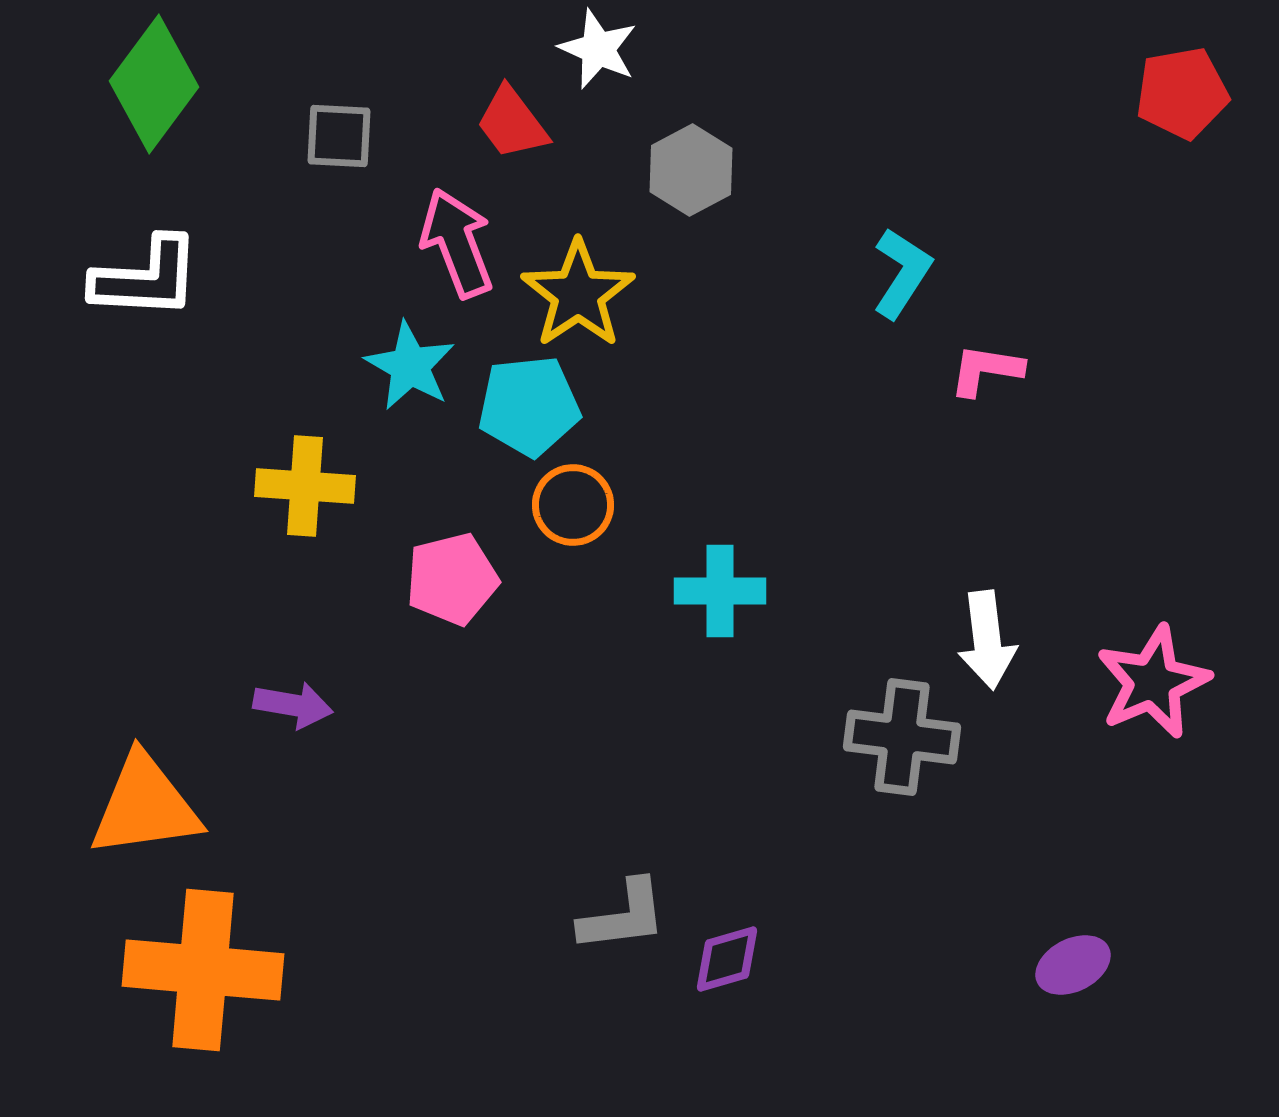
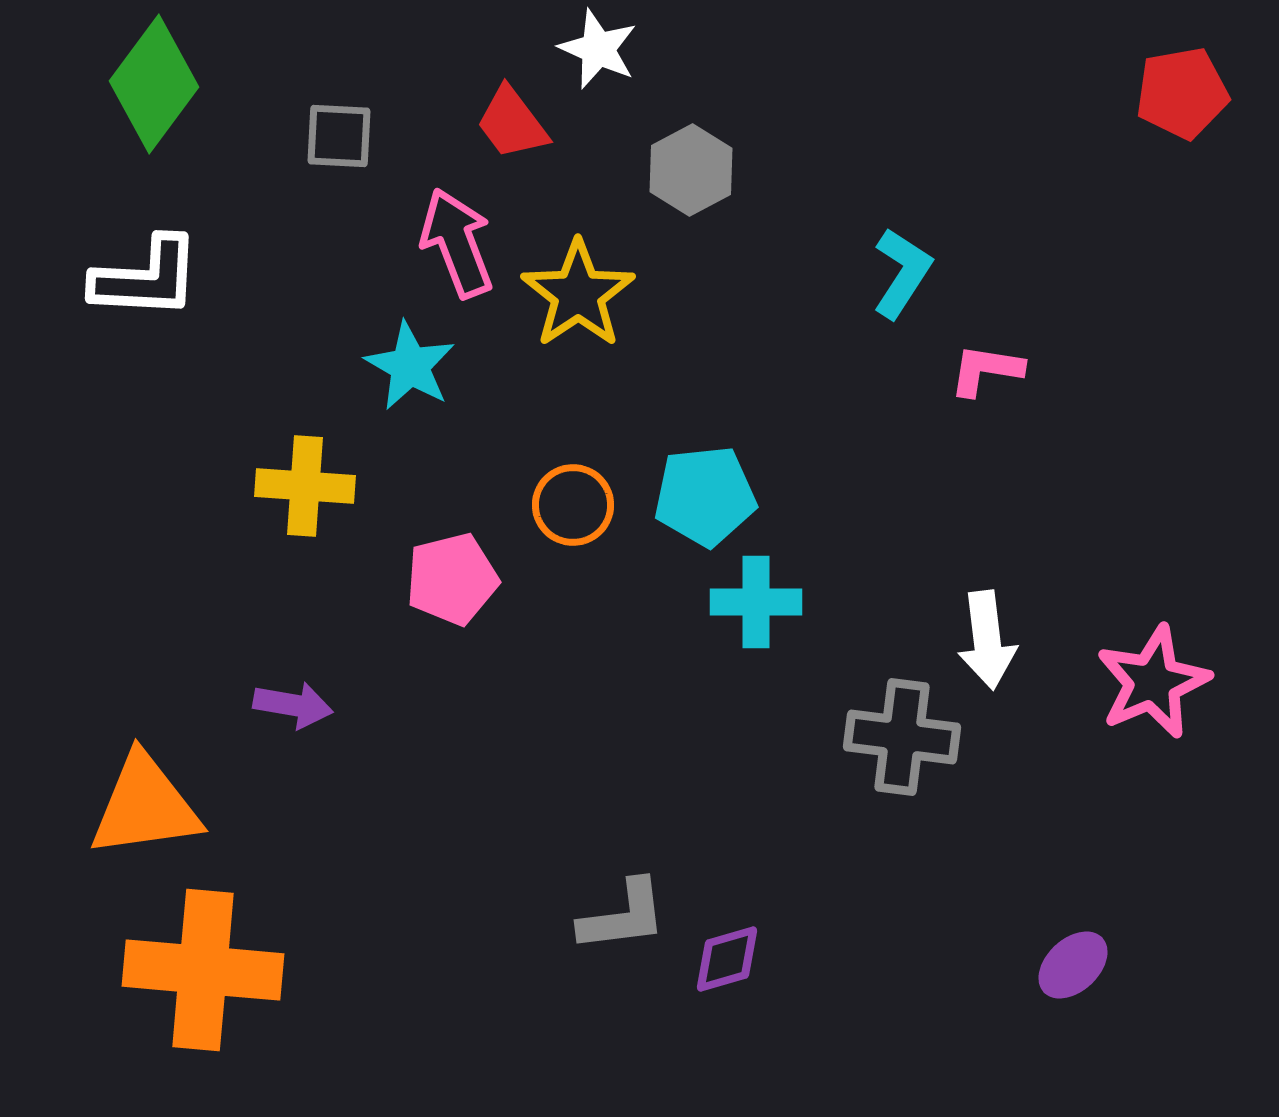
cyan pentagon: moved 176 px right, 90 px down
cyan cross: moved 36 px right, 11 px down
purple ellipse: rotated 16 degrees counterclockwise
